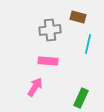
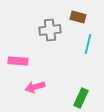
pink rectangle: moved 30 px left
pink arrow: rotated 138 degrees counterclockwise
